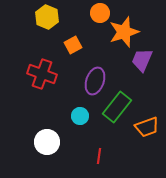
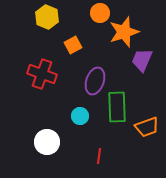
green rectangle: rotated 40 degrees counterclockwise
